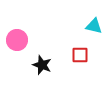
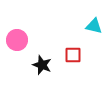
red square: moved 7 px left
